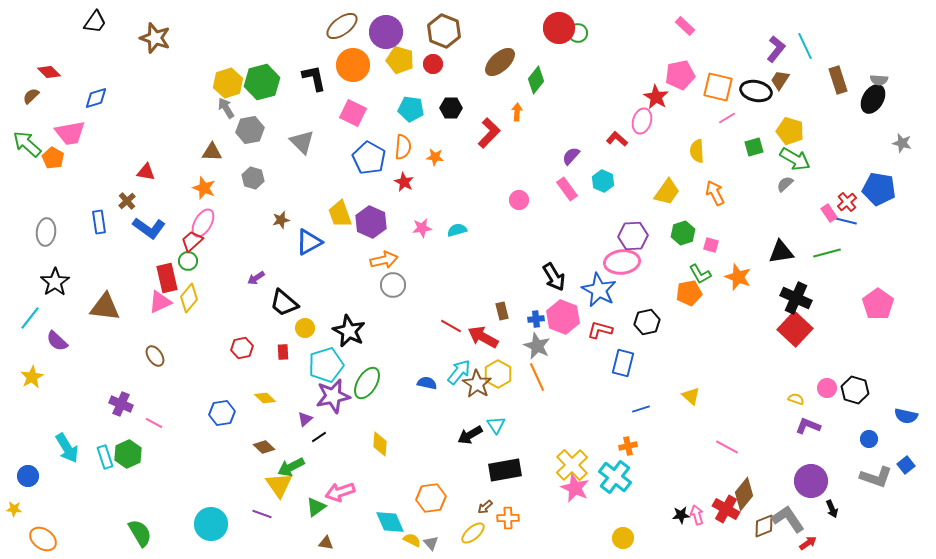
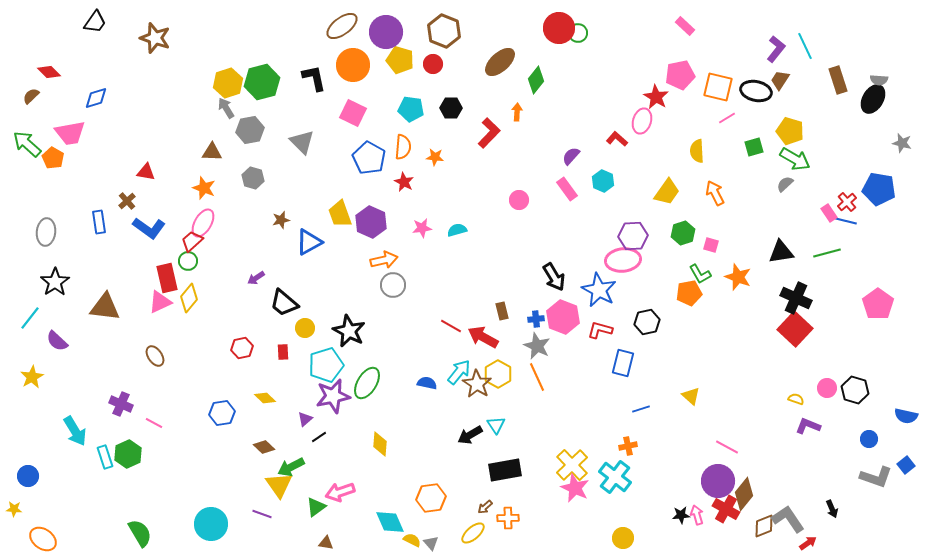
pink ellipse at (622, 262): moved 1 px right, 2 px up
cyan arrow at (67, 448): moved 8 px right, 17 px up
purple circle at (811, 481): moved 93 px left
